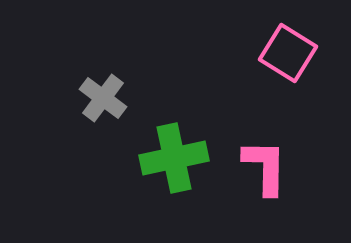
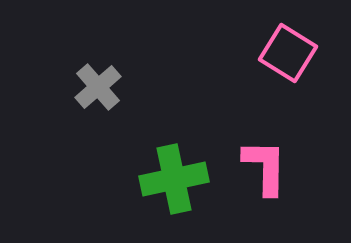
gray cross: moved 5 px left, 11 px up; rotated 12 degrees clockwise
green cross: moved 21 px down
